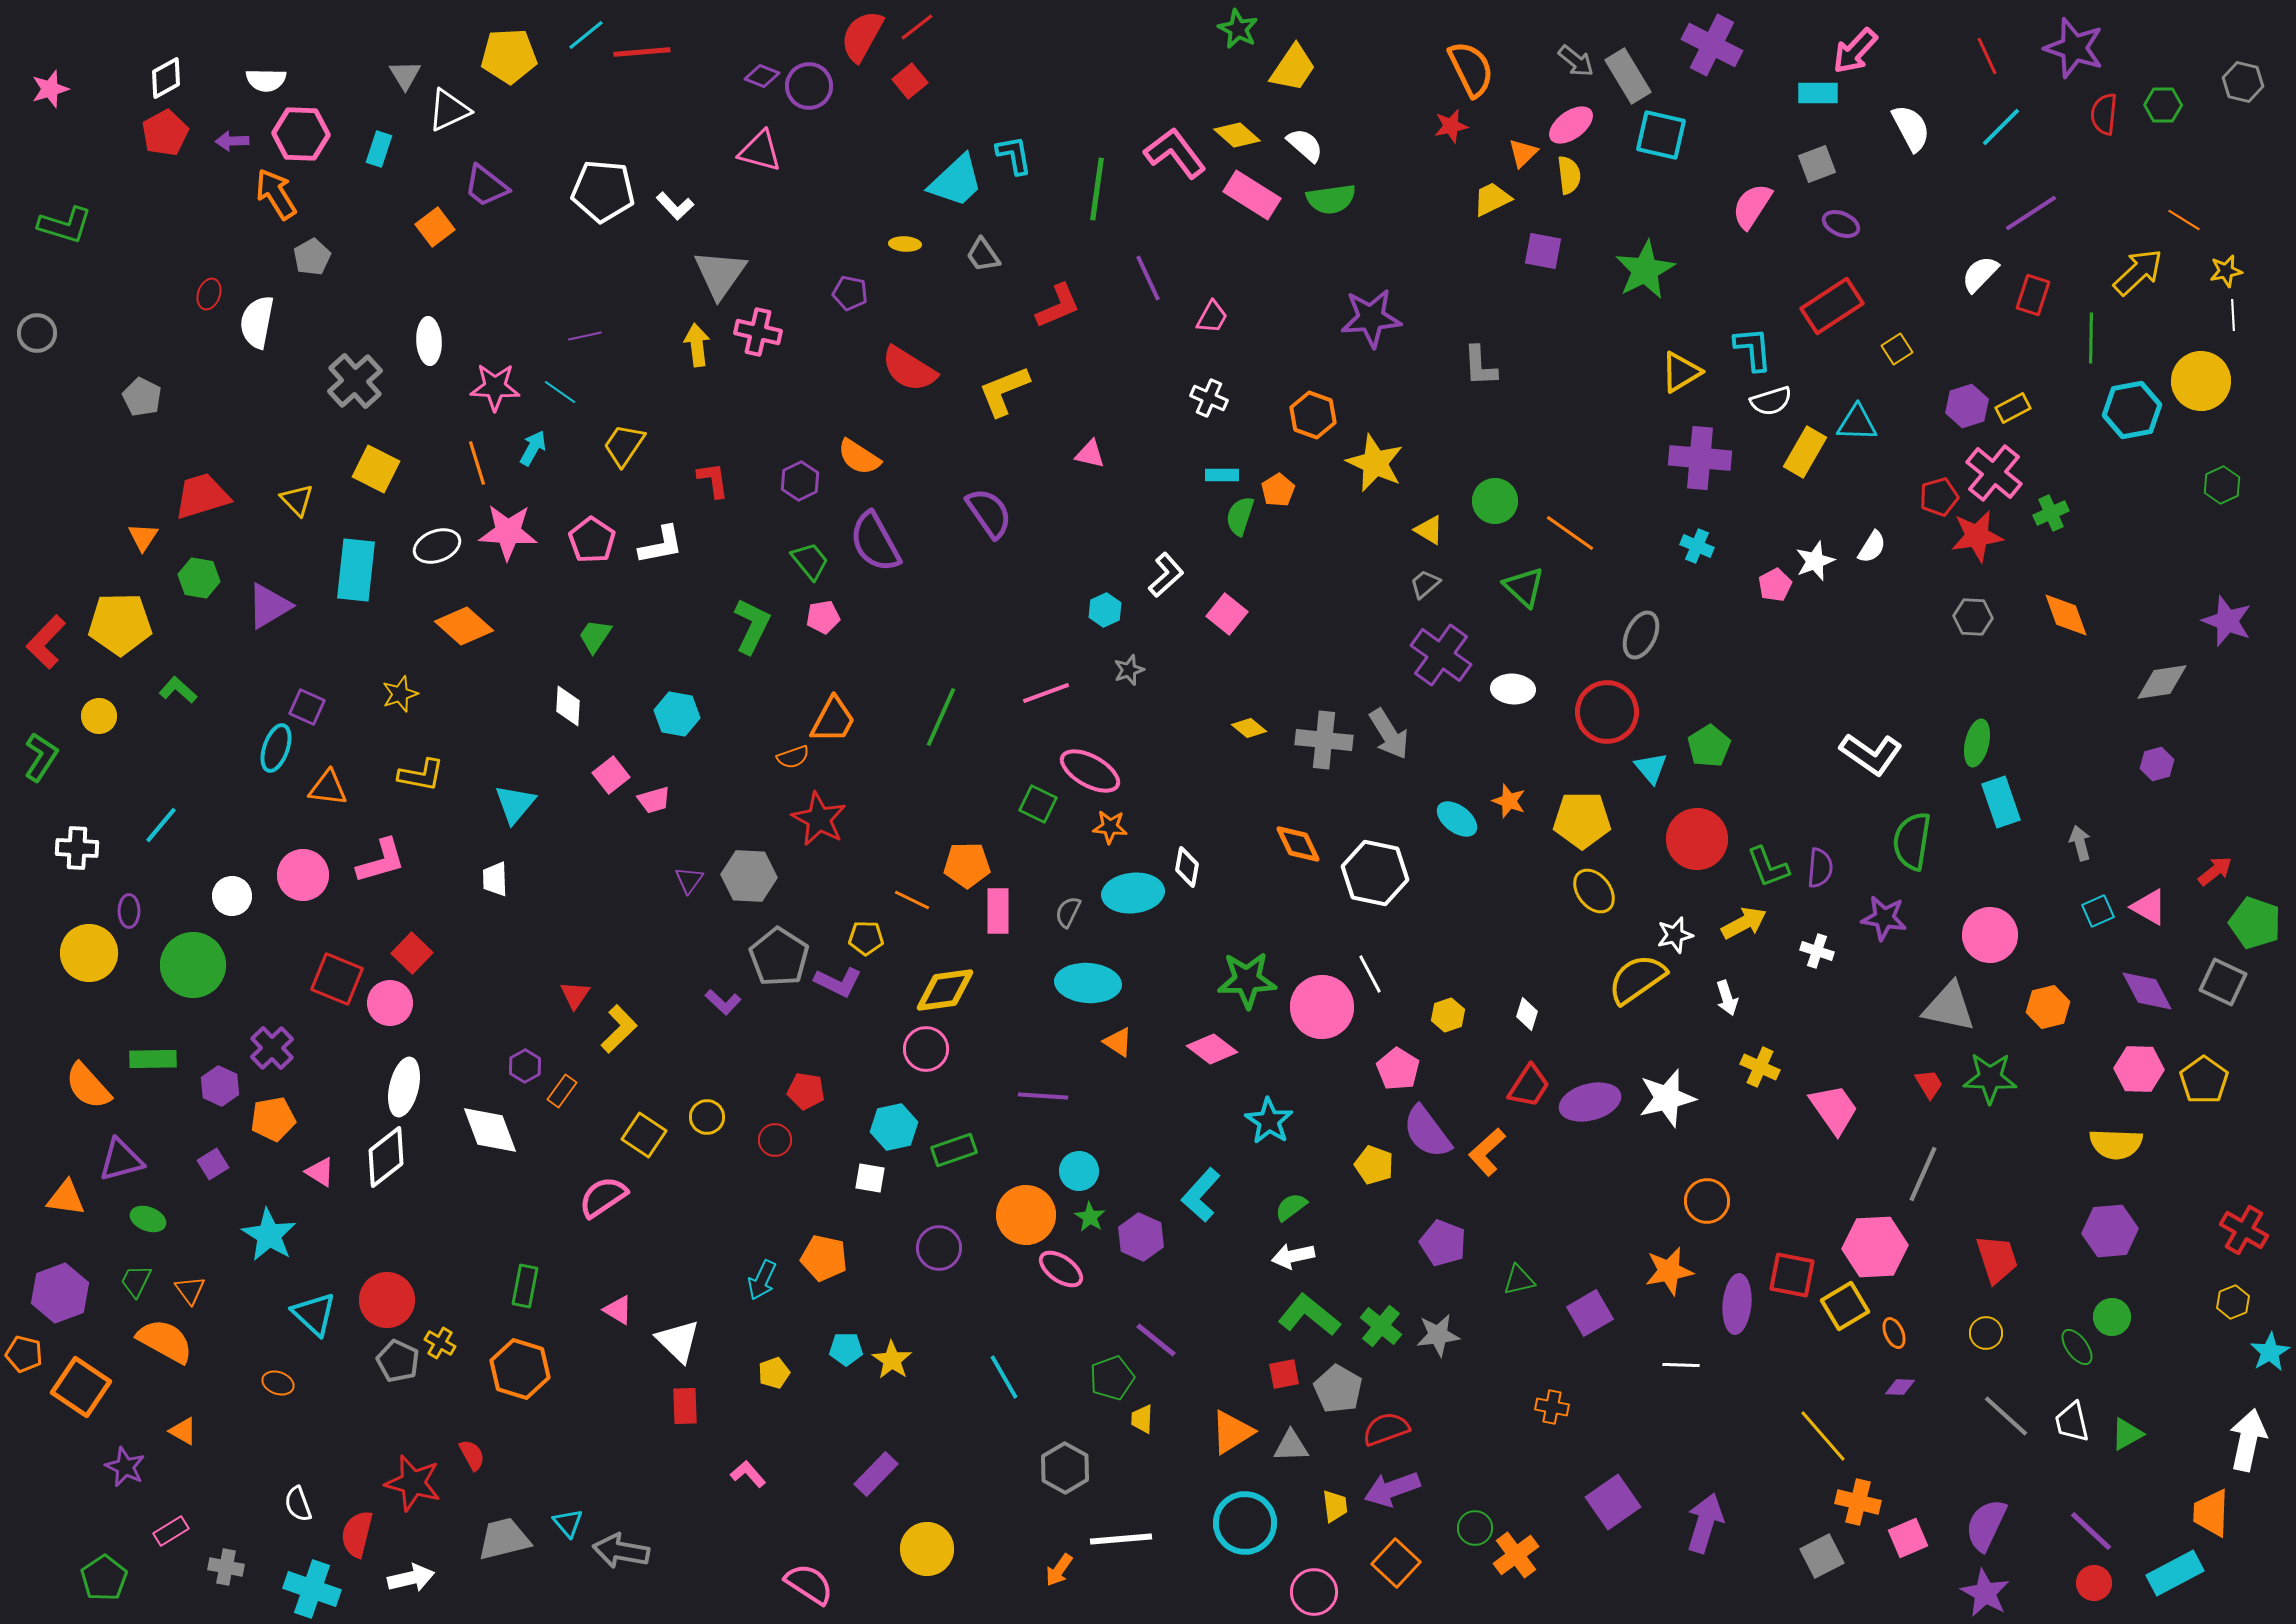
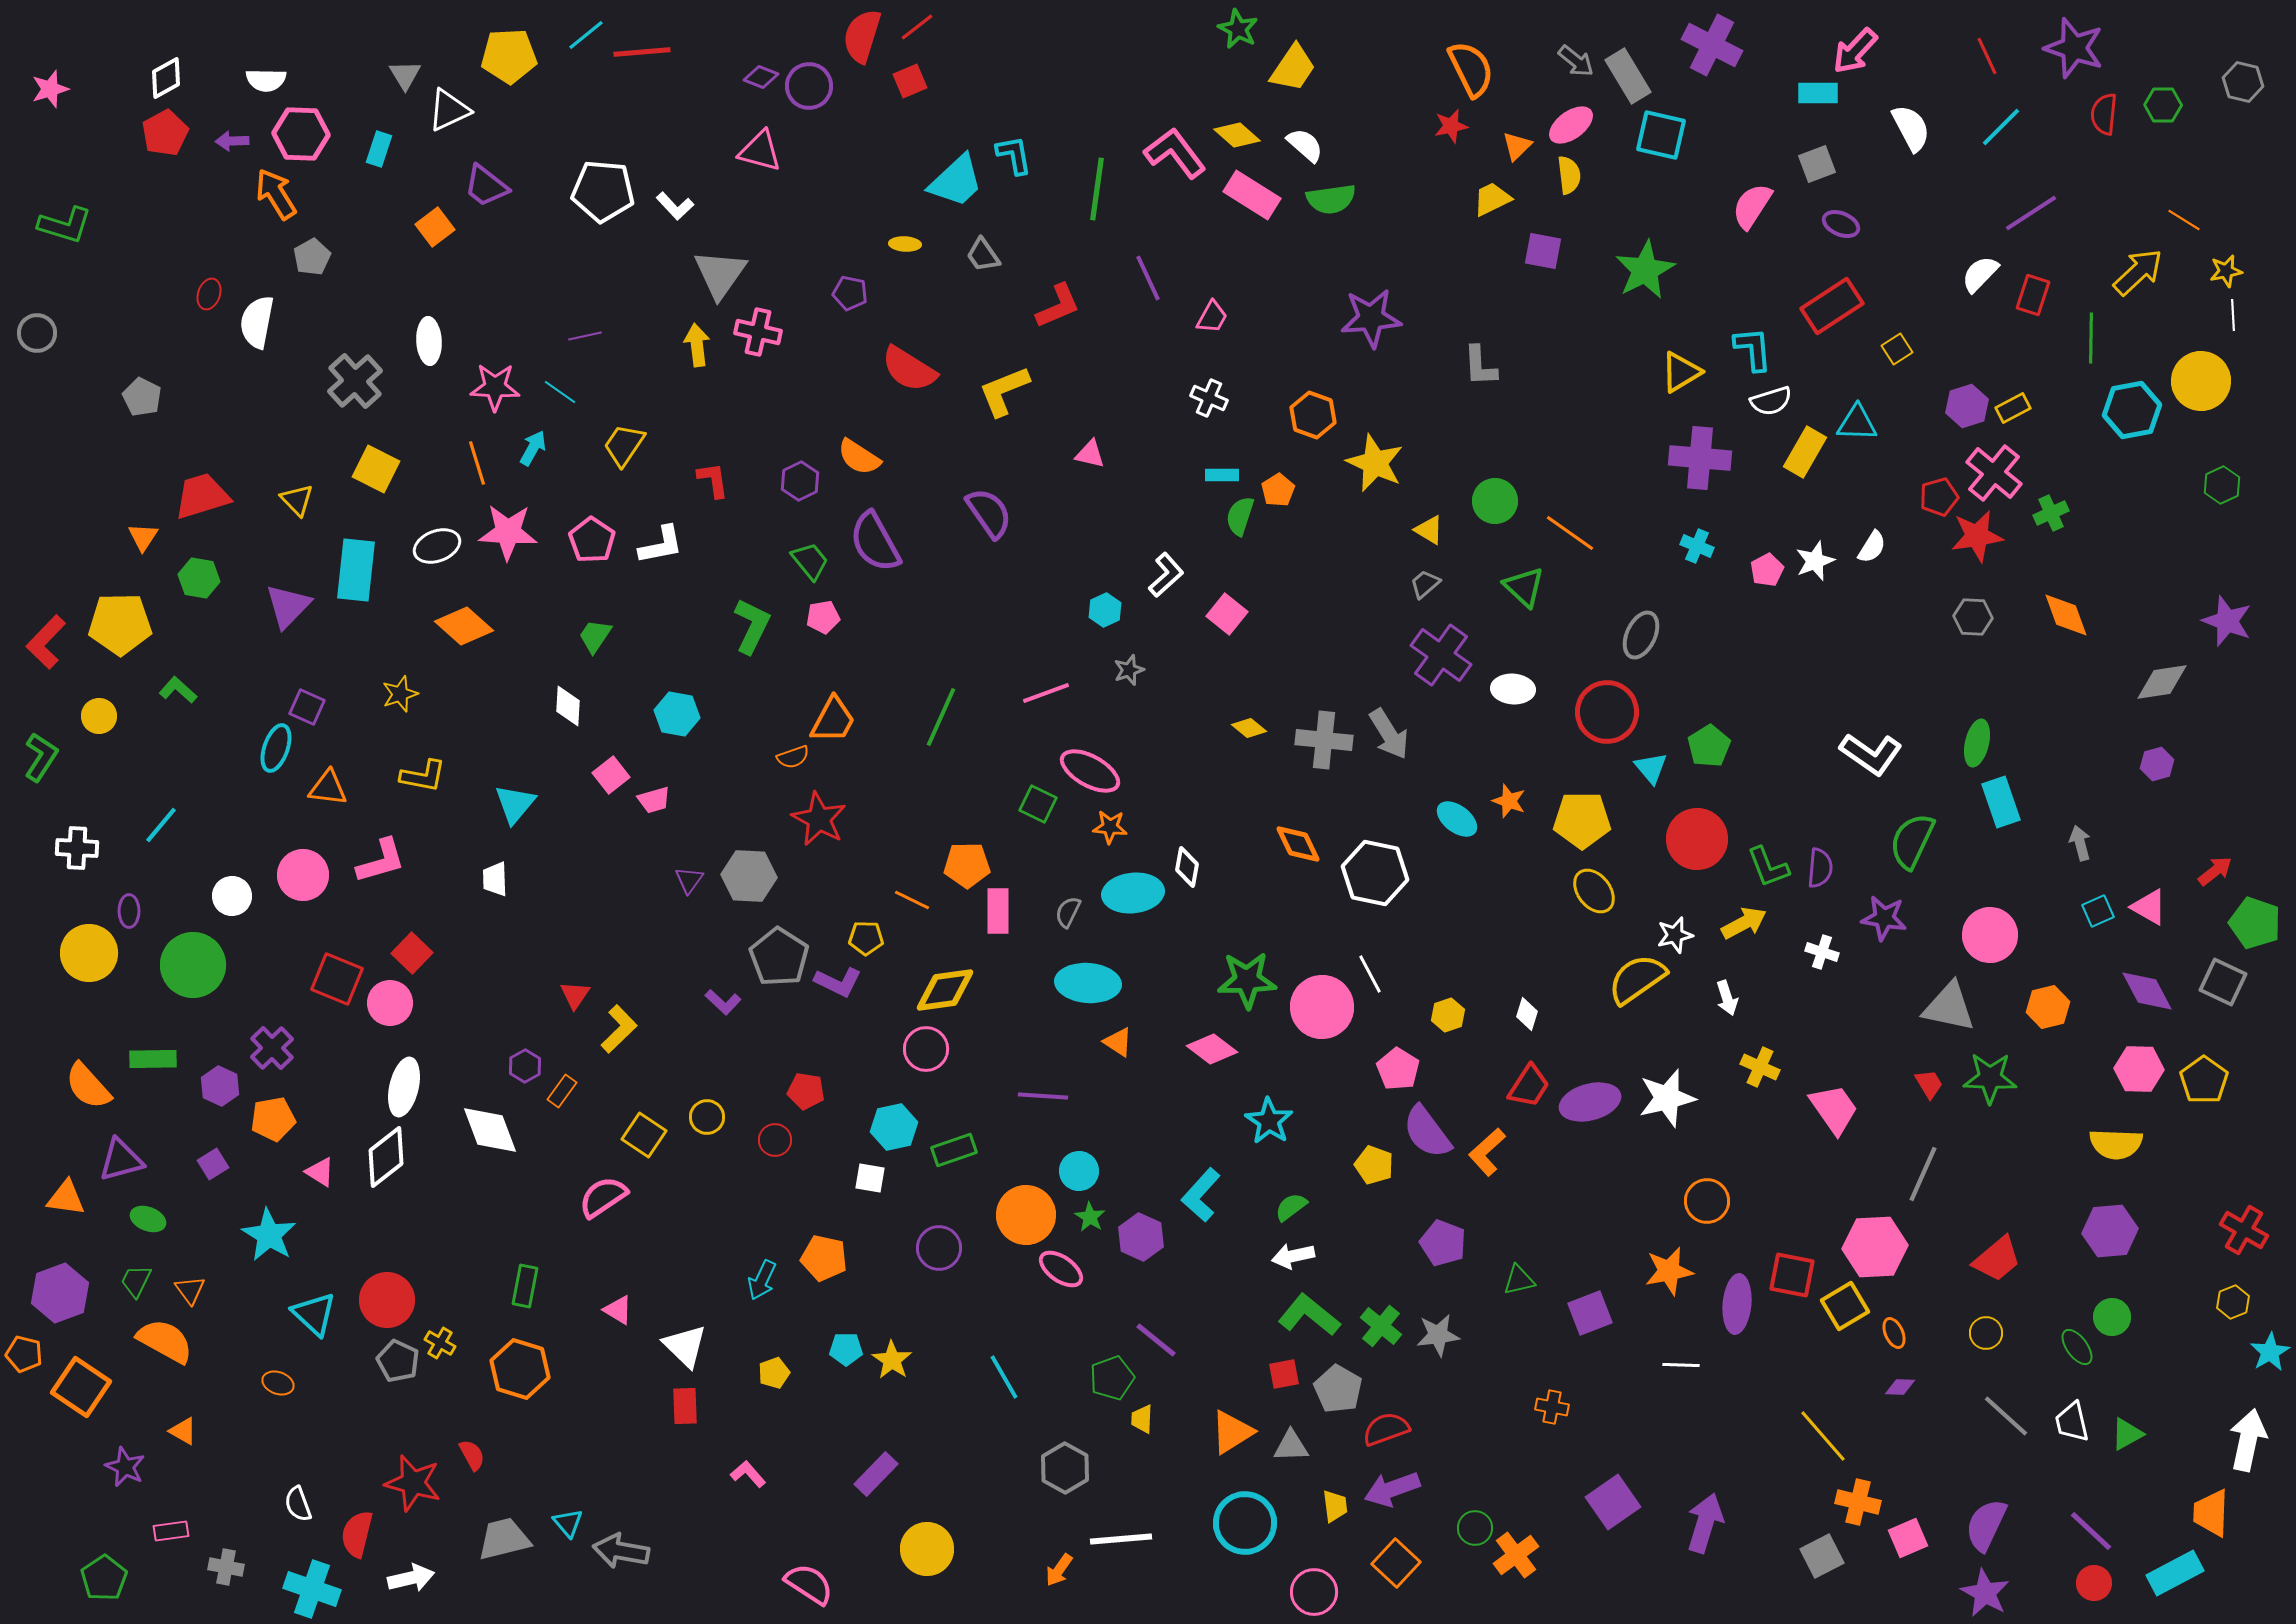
red semicircle at (862, 36): rotated 12 degrees counterclockwise
purple diamond at (762, 76): moved 1 px left, 1 px down
red square at (910, 81): rotated 16 degrees clockwise
orange triangle at (1523, 153): moved 6 px left, 7 px up
pink pentagon at (1775, 585): moved 8 px left, 15 px up
purple triangle at (269, 606): moved 19 px right; rotated 15 degrees counterclockwise
yellow L-shape at (421, 775): moved 2 px right, 1 px down
green semicircle at (1912, 841): rotated 16 degrees clockwise
white cross at (1817, 951): moved 5 px right, 1 px down
red trapezoid at (1997, 1259): rotated 68 degrees clockwise
purple square at (1590, 1313): rotated 9 degrees clockwise
white triangle at (678, 1341): moved 7 px right, 5 px down
pink rectangle at (171, 1531): rotated 24 degrees clockwise
